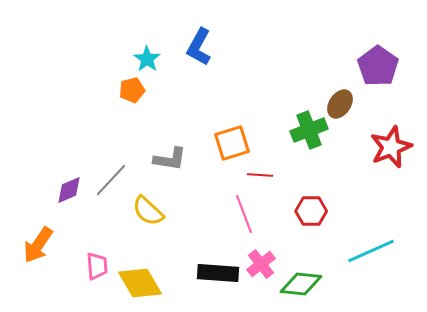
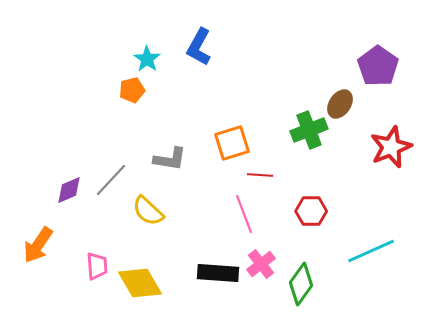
green diamond: rotated 60 degrees counterclockwise
